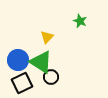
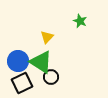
blue circle: moved 1 px down
